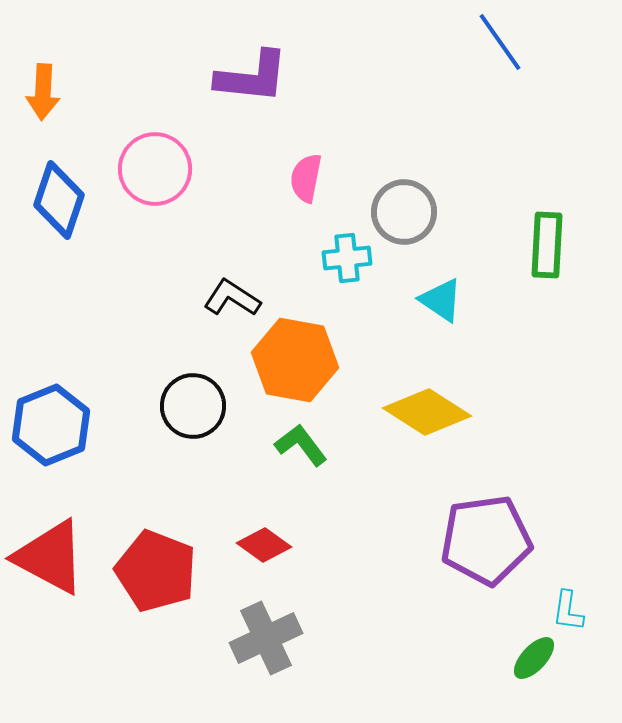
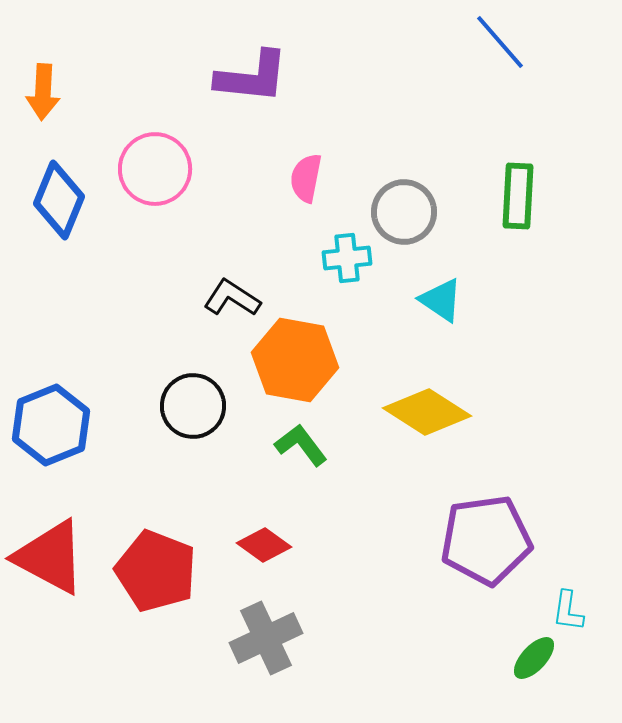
blue line: rotated 6 degrees counterclockwise
blue diamond: rotated 4 degrees clockwise
green rectangle: moved 29 px left, 49 px up
